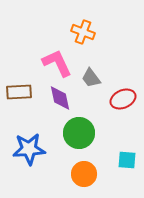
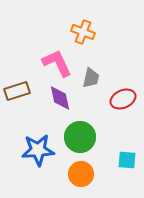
gray trapezoid: rotated 130 degrees counterclockwise
brown rectangle: moved 2 px left, 1 px up; rotated 15 degrees counterclockwise
green circle: moved 1 px right, 4 px down
blue star: moved 9 px right, 1 px down
orange circle: moved 3 px left
